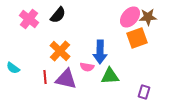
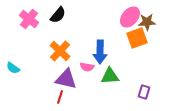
brown star: moved 1 px left, 5 px down
red line: moved 15 px right, 20 px down; rotated 24 degrees clockwise
